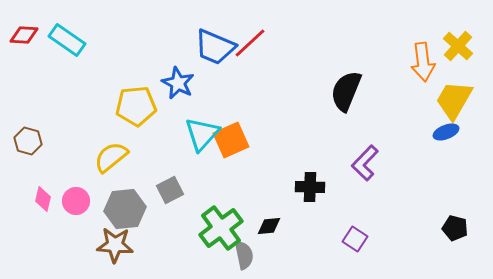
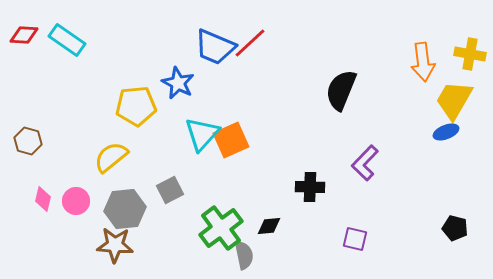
yellow cross: moved 12 px right, 8 px down; rotated 32 degrees counterclockwise
black semicircle: moved 5 px left, 1 px up
purple square: rotated 20 degrees counterclockwise
